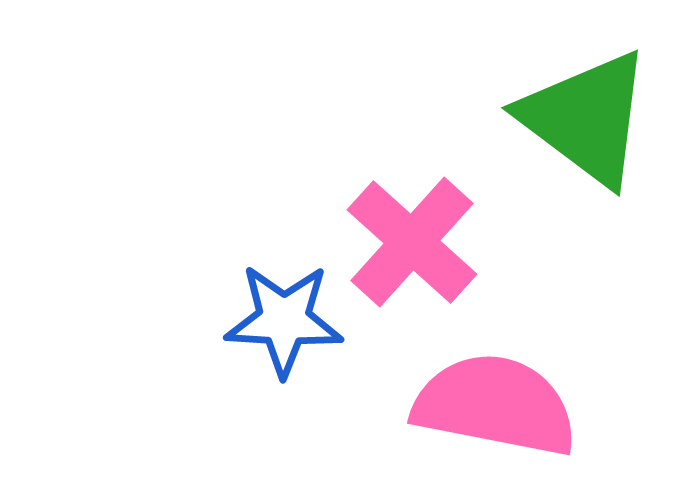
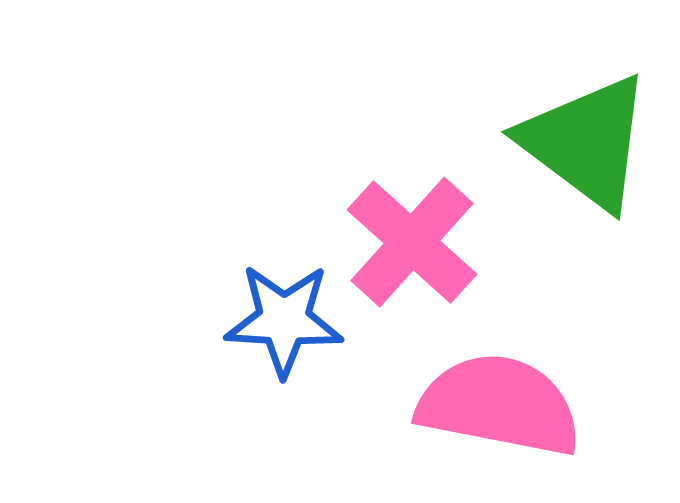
green triangle: moved 24 px down
pink semicircle: moved 4 px right
